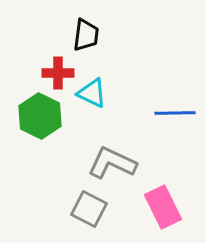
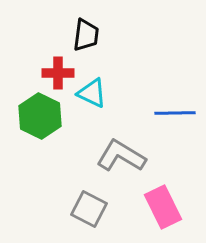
gray L-shape: moved 9 px right, 7 px up; rotated 6 degrees clockwise
